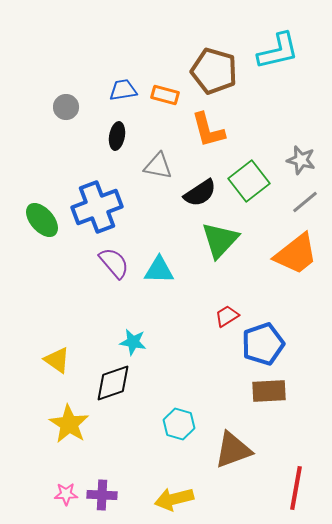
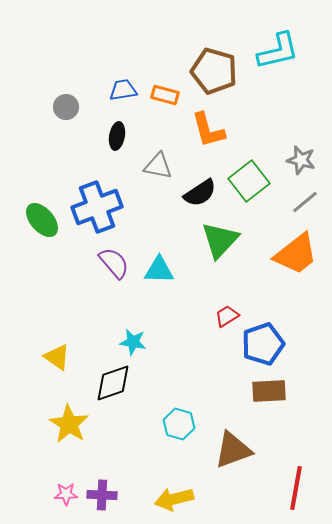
yellow triangle: moved 3 px up
